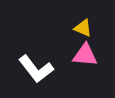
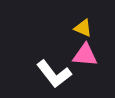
white L-shape: moved 18 px right, 5 px down
